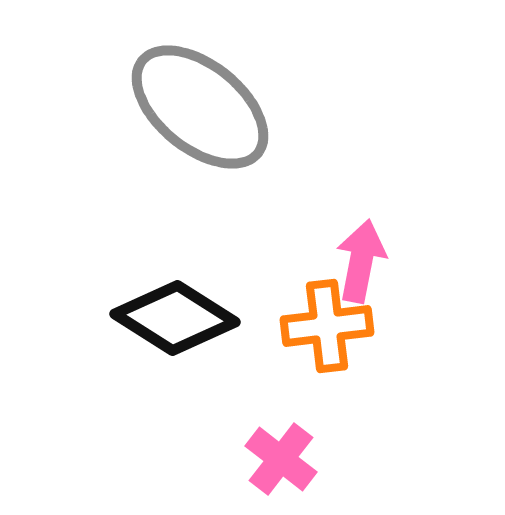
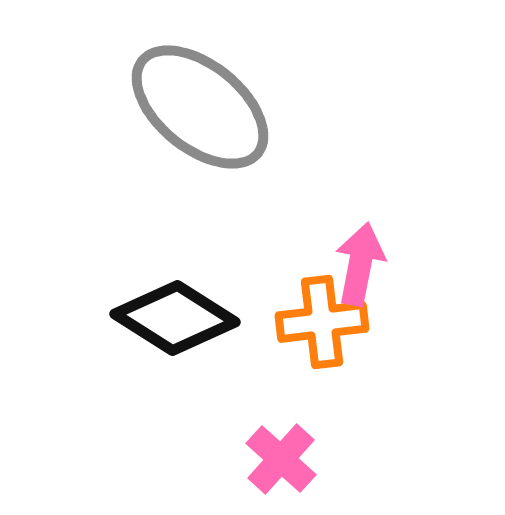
pink arrow: moved 1 px left, 3 px down
orange cross: moved 5 px left, 4 px up
pink cross: rotated 4 degrees clockwise
